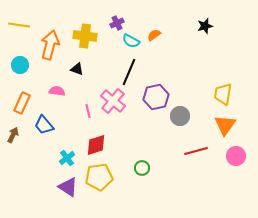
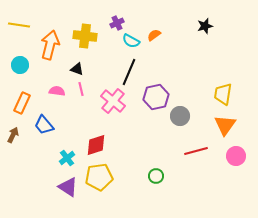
pink line: moved 7 px left, 22 px up
green circle: moved 14 px right, 8 px down
